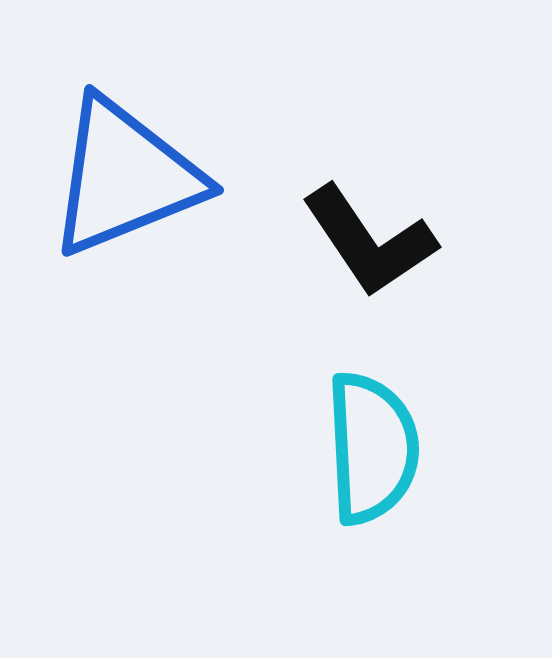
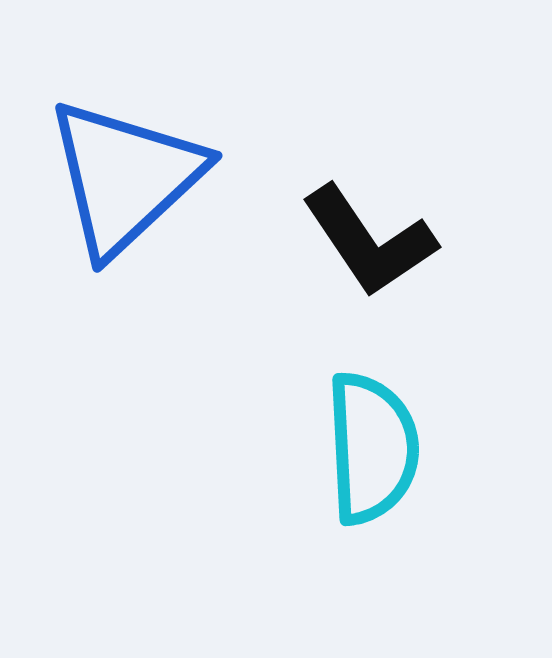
blue triangle: rotated 21 degrees counterclockwise
